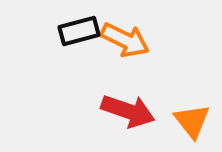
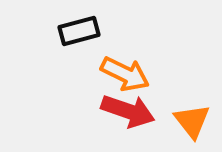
orange arrow: moved 34 px down
